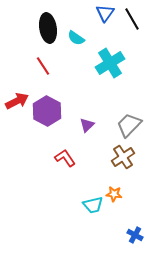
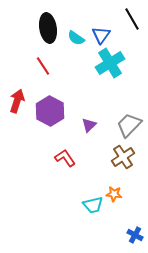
blue triangle: moved 4 px left, 22 px down
red arrow: rotated 45 degrees counterclockwise
purple hexagon: moved 3 px right
purple triangle: moved 2 px right
